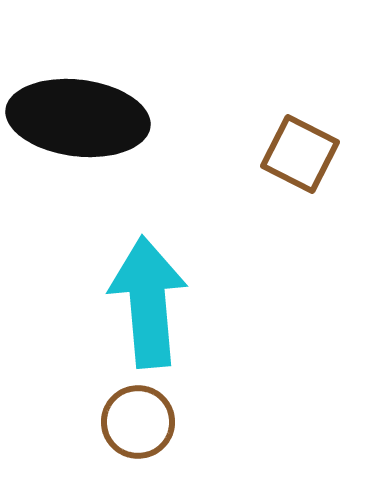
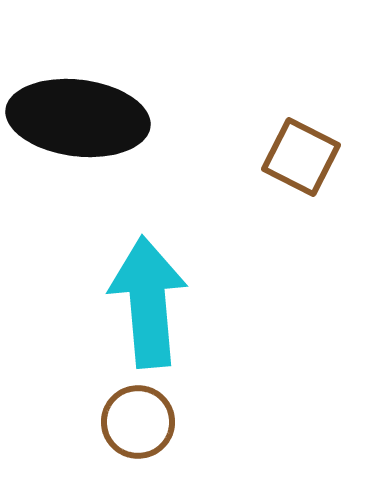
brown square: moved 1 px right, 3 px down
